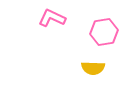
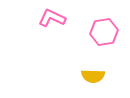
yellow semicircle: moved 8 px down
